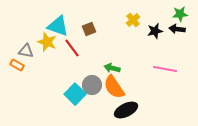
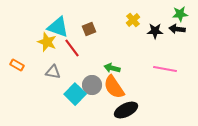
cyan triangle: moved 1 px down
black star: rotated 14 degrees clockwise
gray triangle: moved 27 px right, 21 px down
